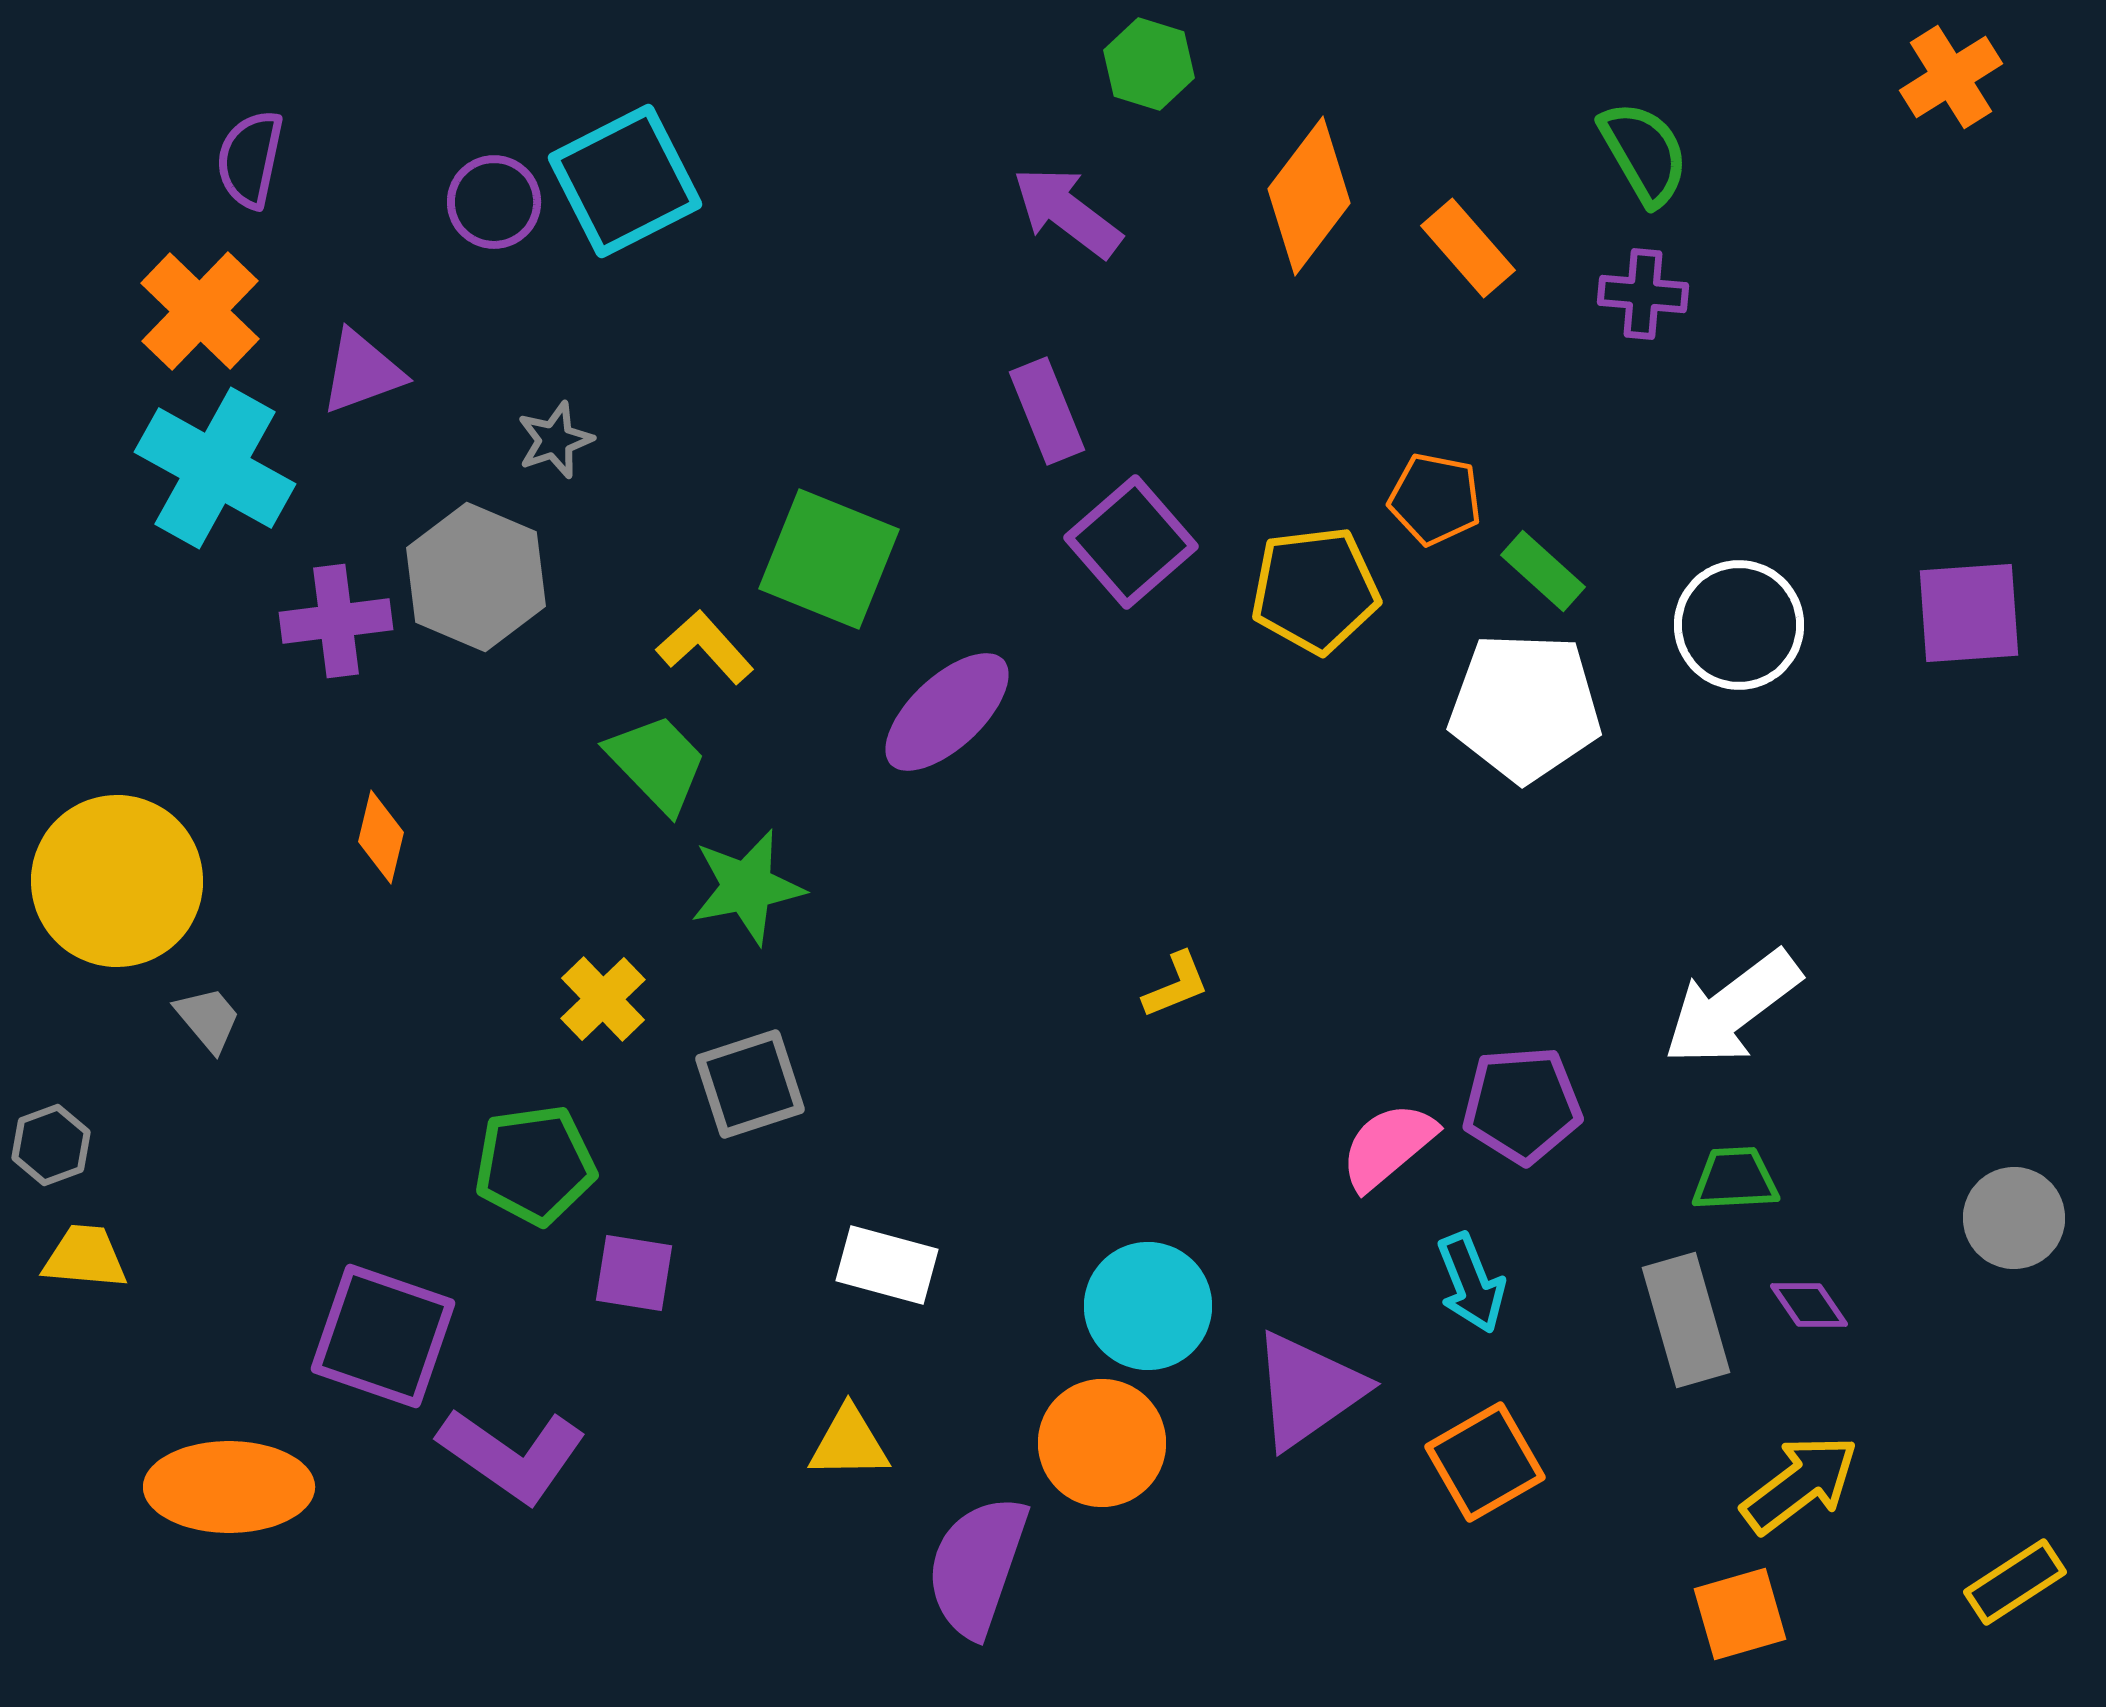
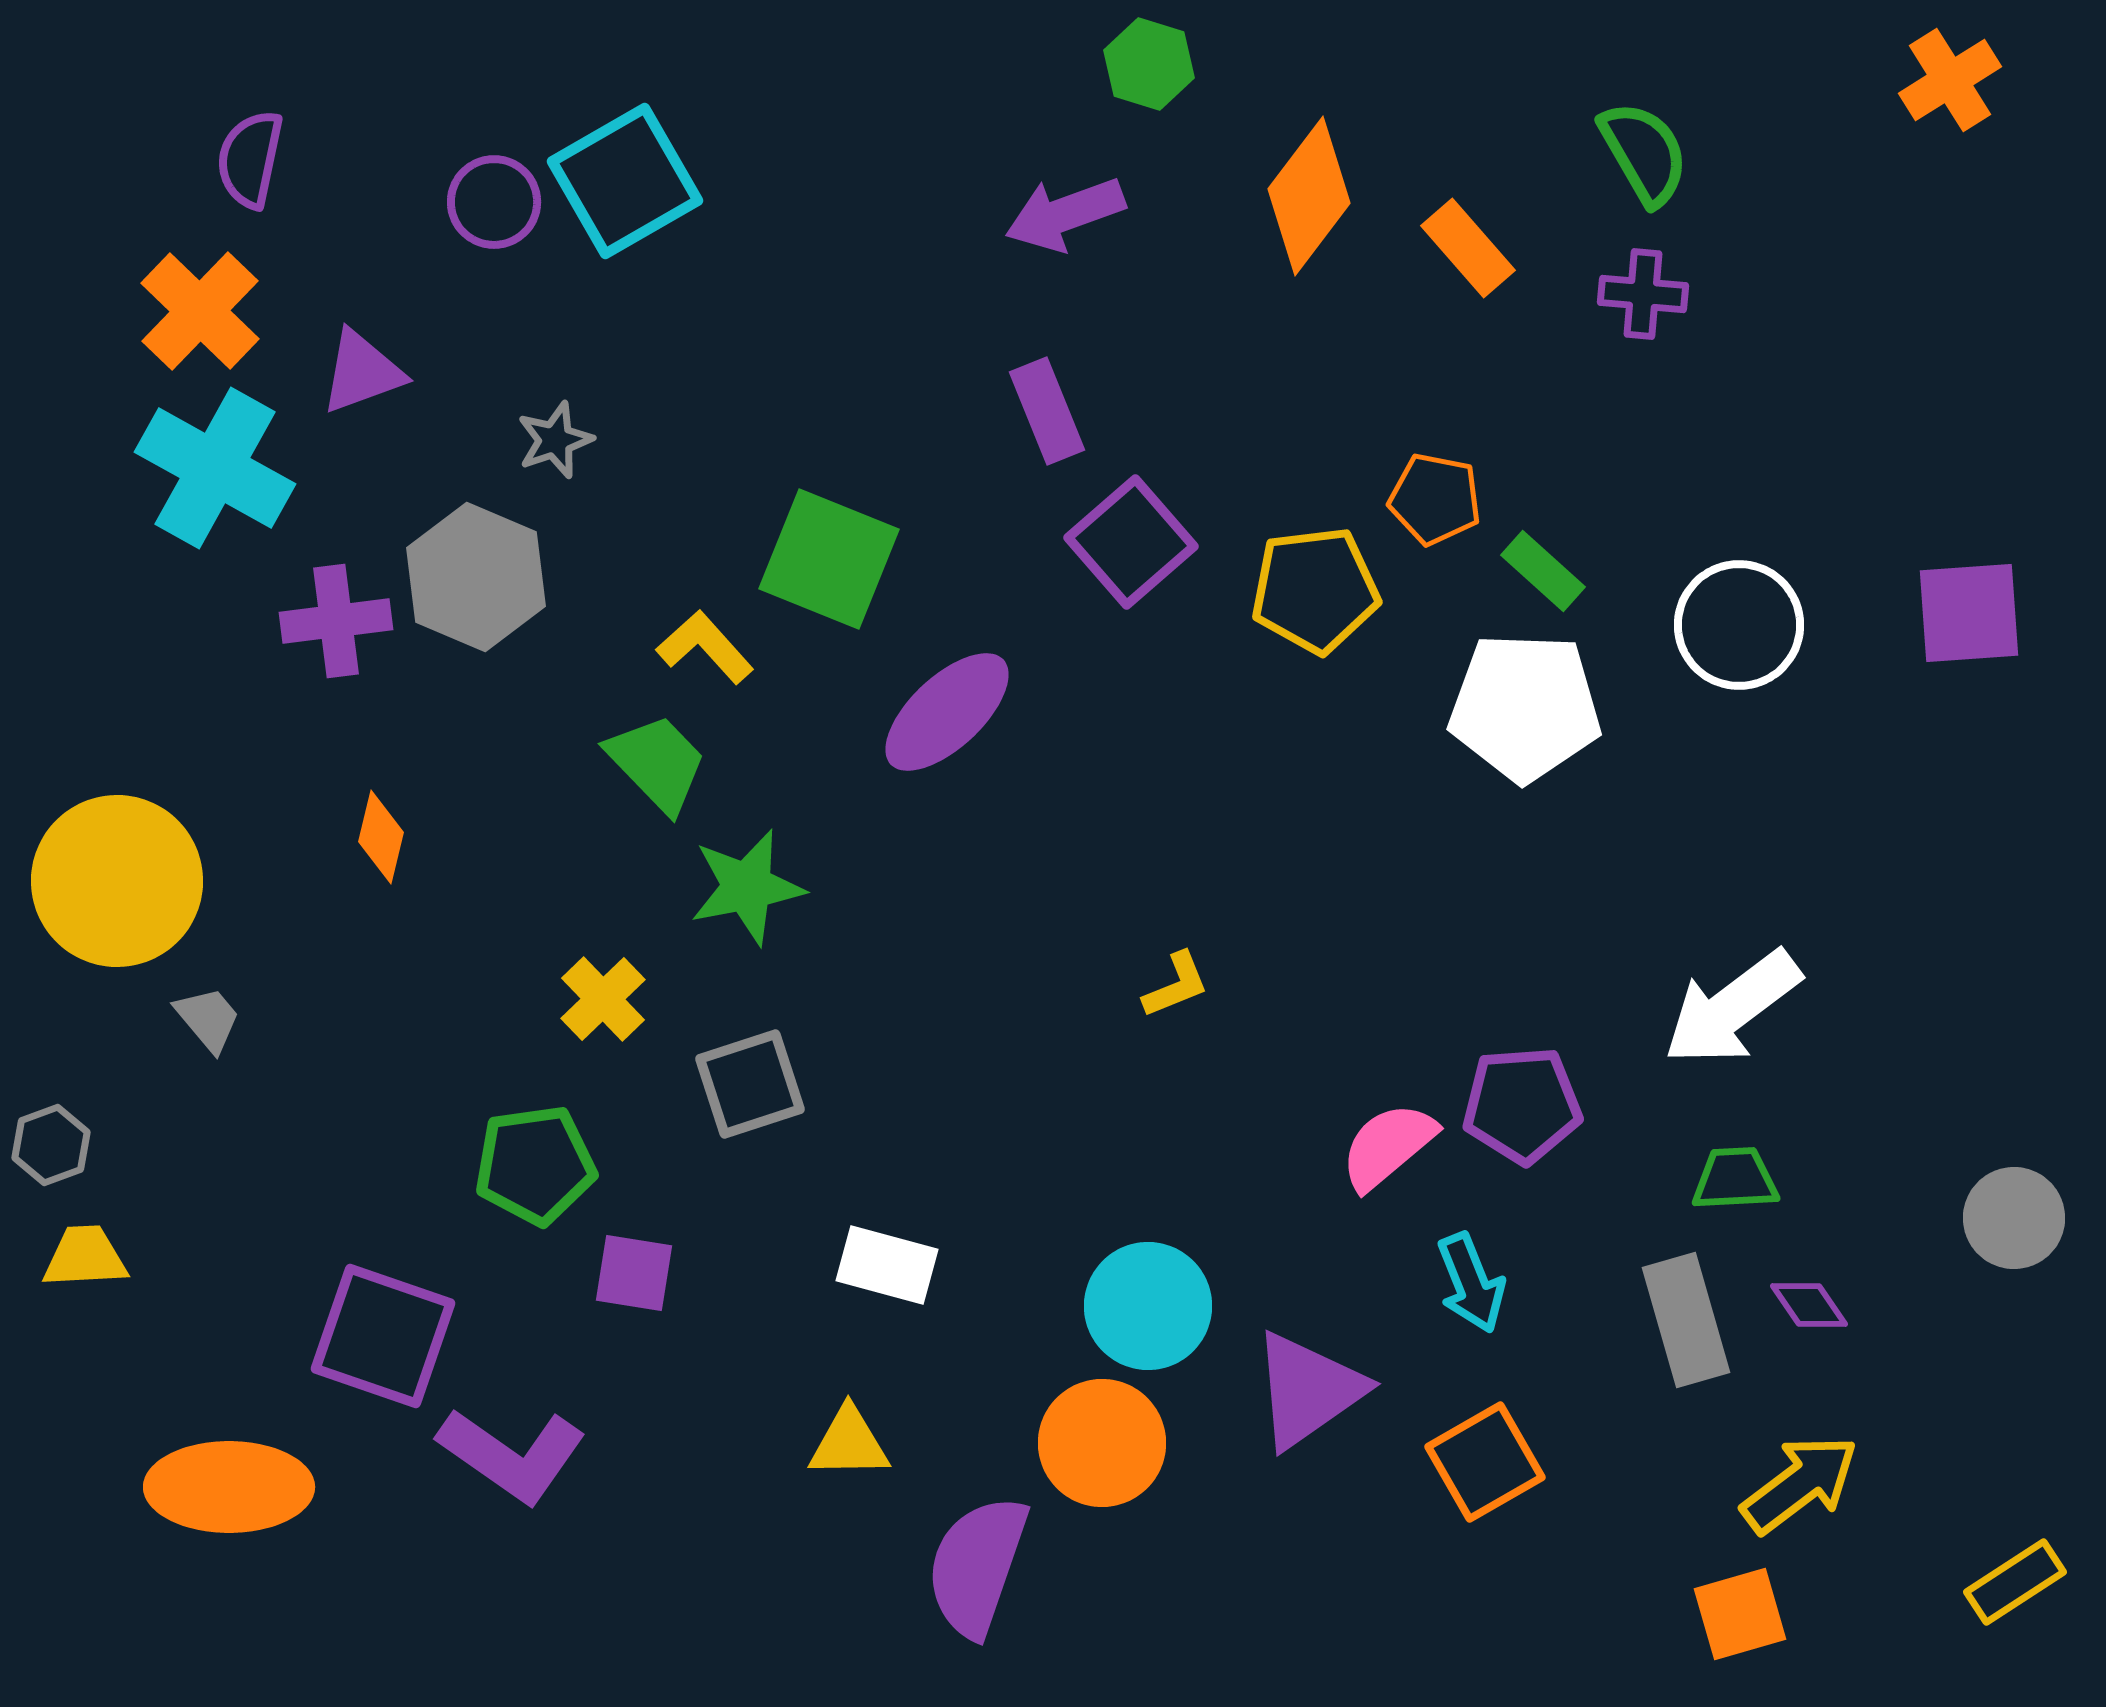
orange cross at (1951, 77): moved 1 px left, 3 px down
cyan square at (625, 181): rotated 3 degrees counterclockwise
purple arrow at (1067, 212): moved 2 px left, 2 px down; rotated 57 degrees counterclockwise
yellow trapezoid at (85, 1257): rotated 8 degrees counterclockwise
